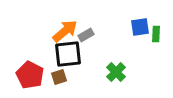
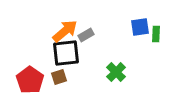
black square: moved 2 px left, 1 px up
red pentagon: moved 5 px down; rotated 8 degrees clockwise
